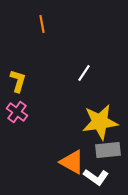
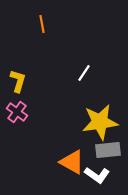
white L-shape: moved 1 px right, 2 px up
